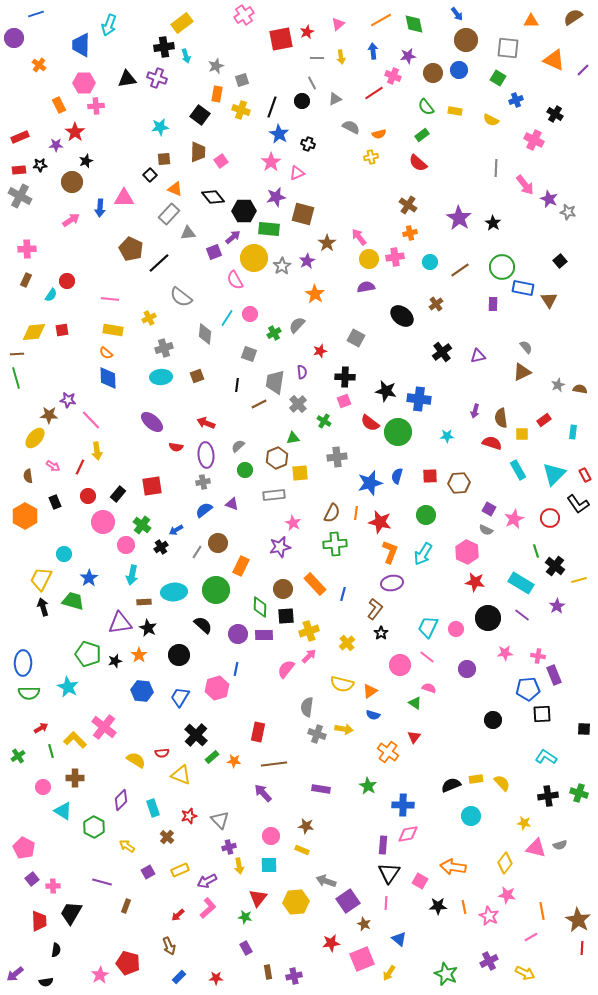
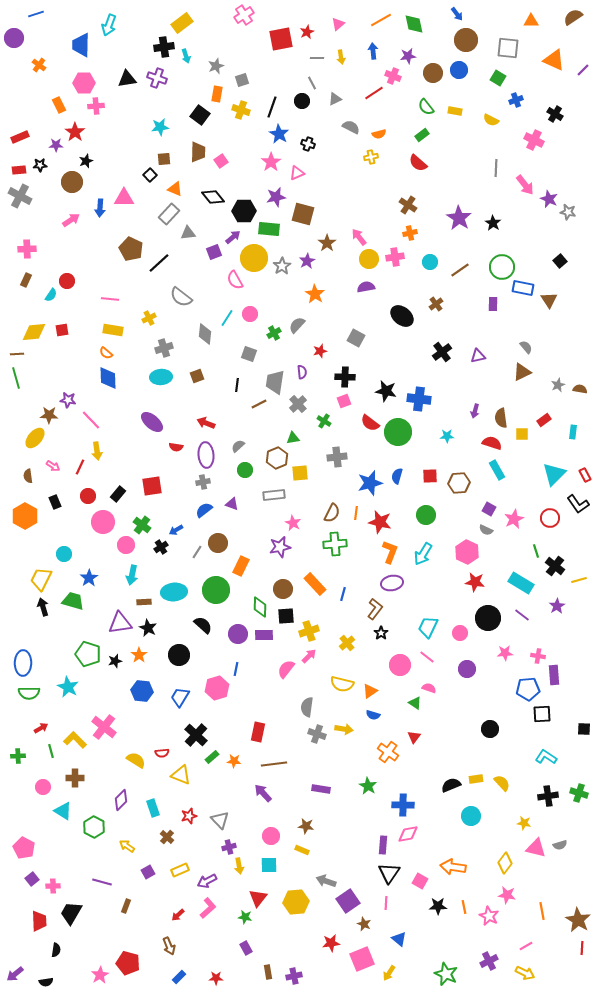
cyan rectangle at (518, 470): moved 21 px left
pink circle at (456, 629): moved 4 px right, 4 px down
purple rectangle at (554, 675): rotated 18 degrees clockwise
black circle at (493, 720): moved 3 px left, 9 px down
green cross at (18, 756): rotated 32 degrees clockwise
pink line at (531, 937): moved 5 px left, 9 px down
